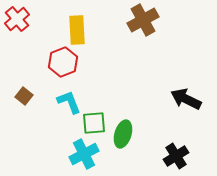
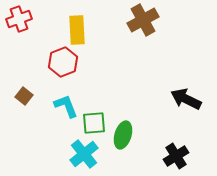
red cross: moved 2 px right; rotated 20 degrees clockwise
cyan L-shape: moved 3 px left, 4 px down
green ellipse: moved 1 px down
cyan cross: rotated 12 degrees counterclockwise
